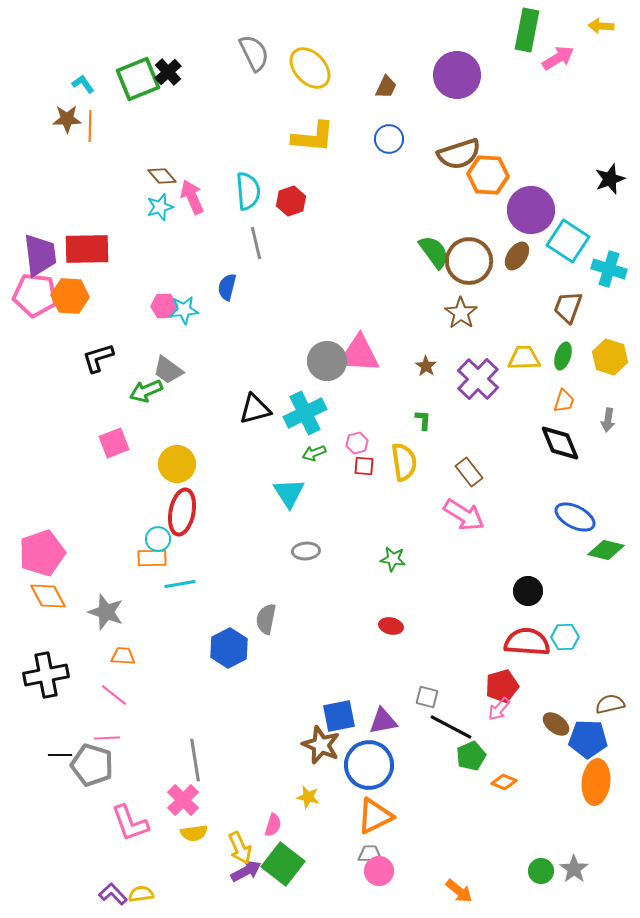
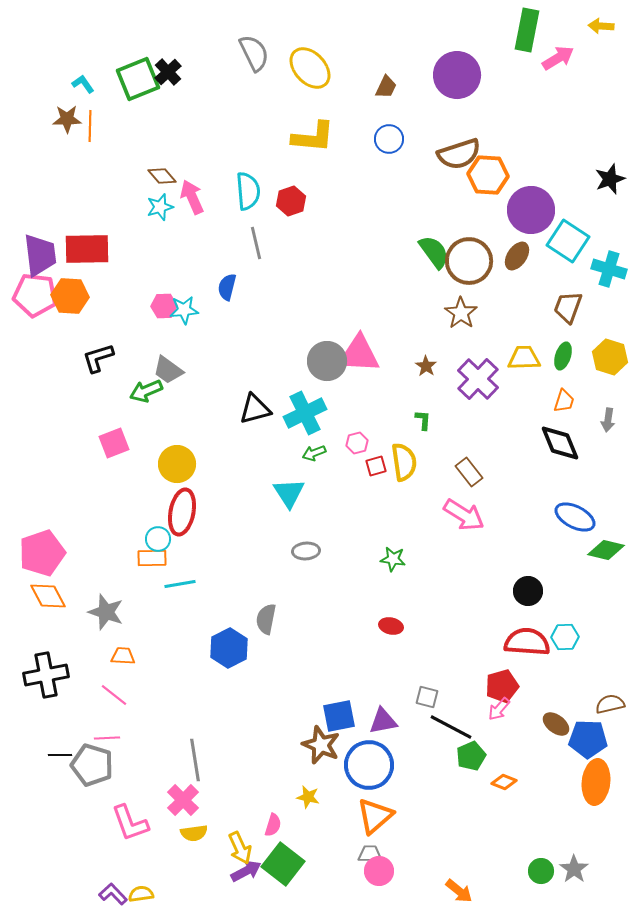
red square at (364, 466): moved 12 px right; rotated 20 degrees counterclockwise
orange triangle at (375, 816): rotated 15 degrees counterclockwise
